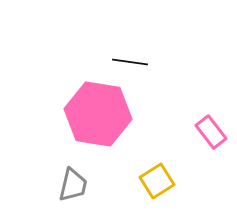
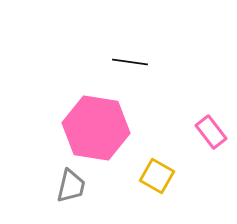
pink hexagon: moved 2 px left, 14 px down
yellow square: moved 5 px up; rotated 28 degrees counterclockwise
gray trapezoid: moved 2 px left, 1 px down
